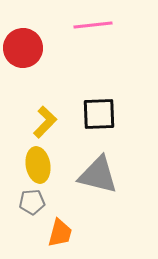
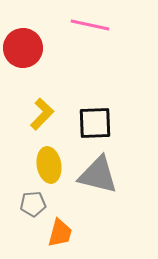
pink line: moved 3 px left; rotated 18 degrees clockwise
black square: moved 4 px left, 9 px down
yellow L-shape: moved 3 px left, 8 px up
yellow ellipse: moved 11 px right
gray pentagon: moved 1 px right, 2 px down
